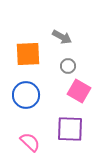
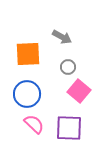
gray circle: moved 1 px down
pink square: rotated 10 degrees clockwise
blue circle: moved 1 px right, 1 px up
purple square: moved 1 px left, 1 px up
pink semicircle: moved 4 px right, 18 px up
